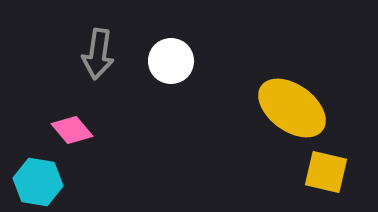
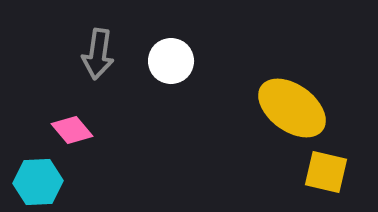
cyan hexagon: rotated 12 degrees counterclockwise
